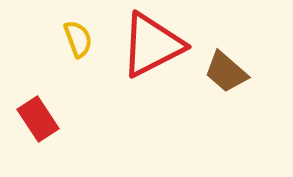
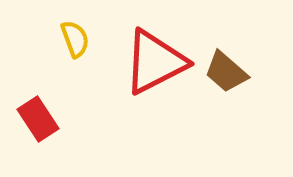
yellow semicircle: moved 3 px left
red triangle: moved 3 px right, 17 px down
